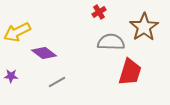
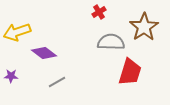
yellow arrow: rotated 8 degrees clockwise
